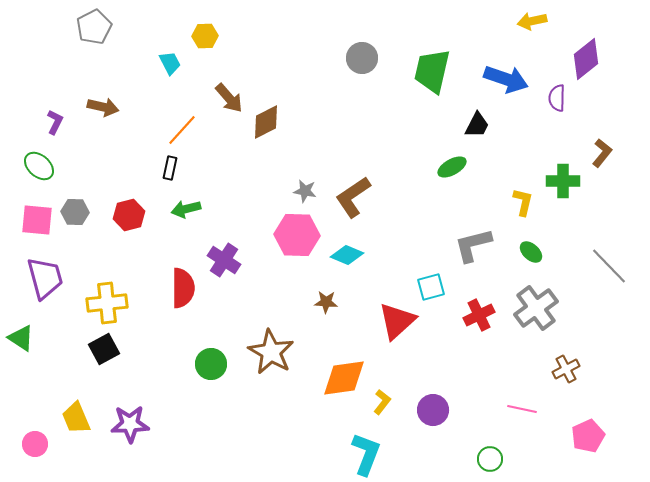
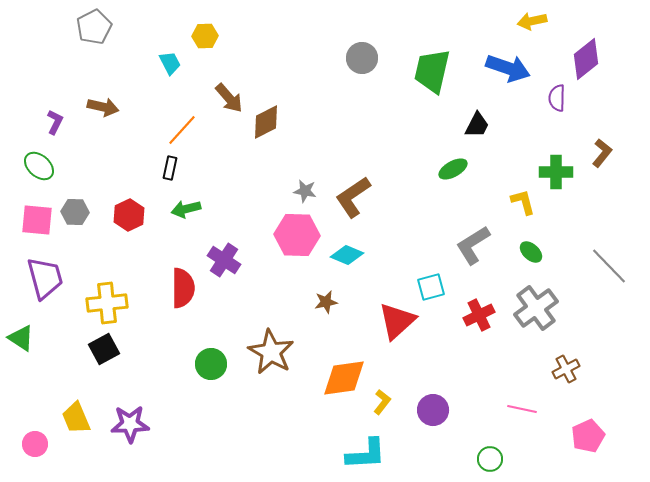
blue arrow at (506, 79): moved 2 px right, 11 px up
green ellipse at (452, 167): moved 1 px right, 2 px down
green cross at (563, 181): moved 7 px left, 9 px up
yellow L-shape at (523, 202): rotated 28 degrees counterclockwise
red hexagon at (129, 215): rotated 12 degrees counterclockwise
gray L-shape at (473, 245): rotated 18 degrees counterclockwise
brown star at (326, 302): rotated 15 degrees counterclockwise
cyan L-shape at (366, 454): rotated 66 degrees clockwise
